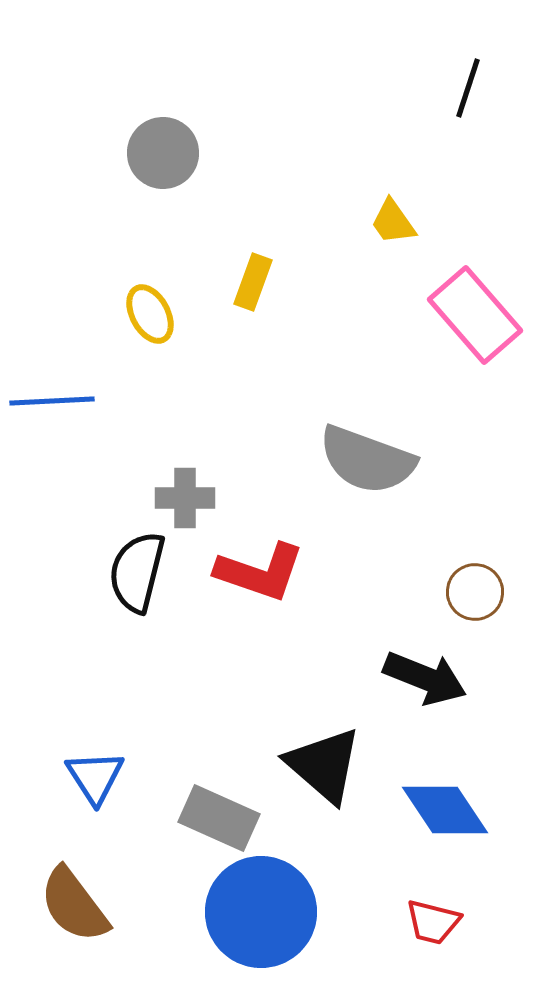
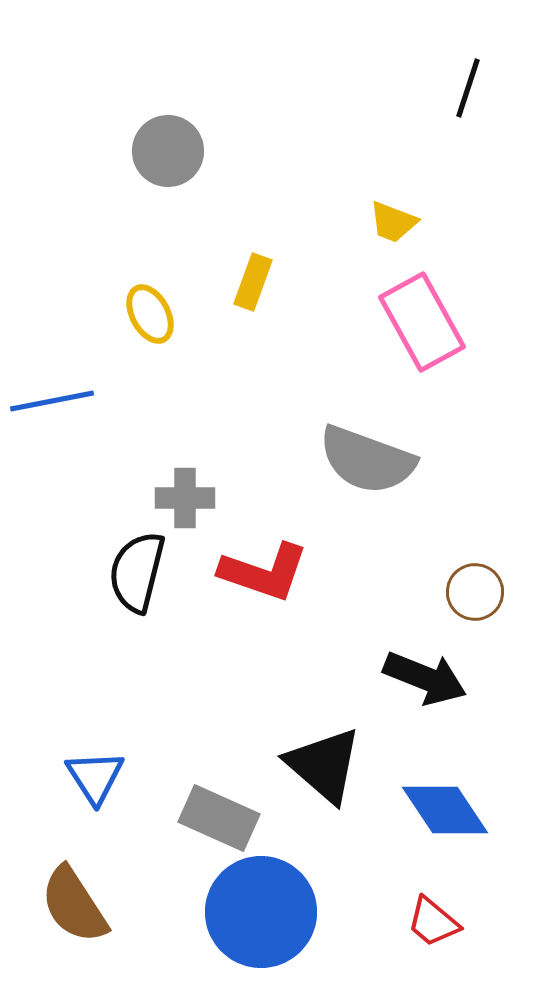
gray circle: moved 5 px right, 2 px up
yellow trapezoid: rotated 34 degrees counterclockwise
pink rectangle: moved 53 px left, 7 px down; rotated 12 degrees clockwise
blue line: rotated 8 degrees counterclockwise
red L-shape: moved 4 px right
brown semicircle: rotated 4 degrees clockwise
red trapezoid: rotated 26 degrees clockwise
